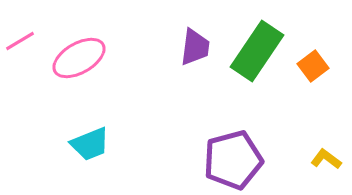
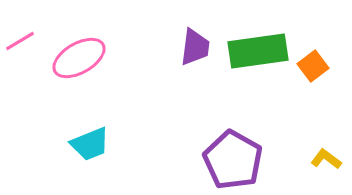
green rectangle: moved 1 px right; rotated 48 degrees clockwise
purple pentagon: rotated 28 degrees counterclockwise
